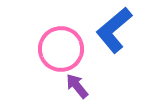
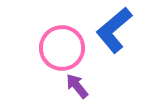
pink circle: moved 1 px right, 1 px up
